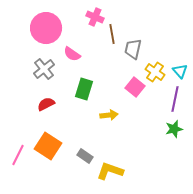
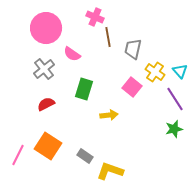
brown line: moved 4 px left, 3 px down
pink square: moved 3 px left
purple line: rotated 45 degrees counterclockwise
